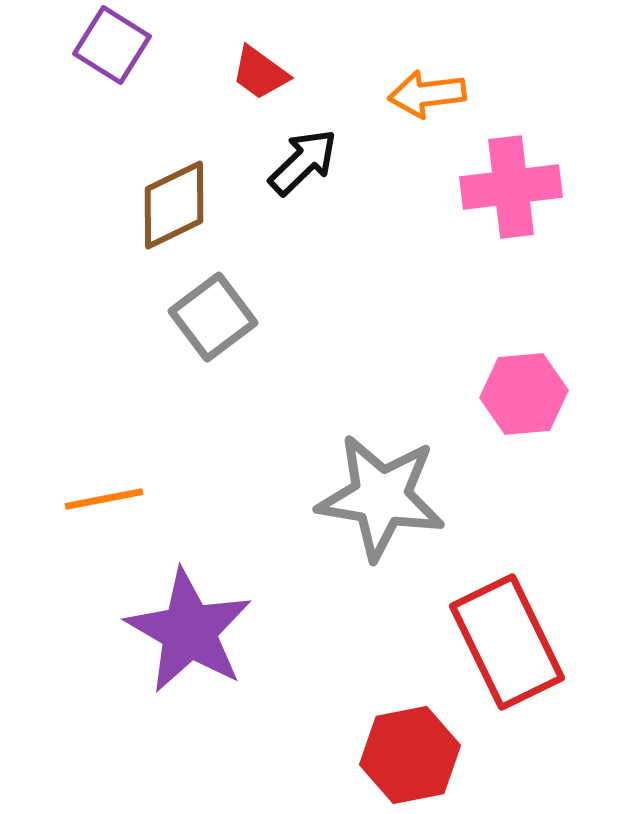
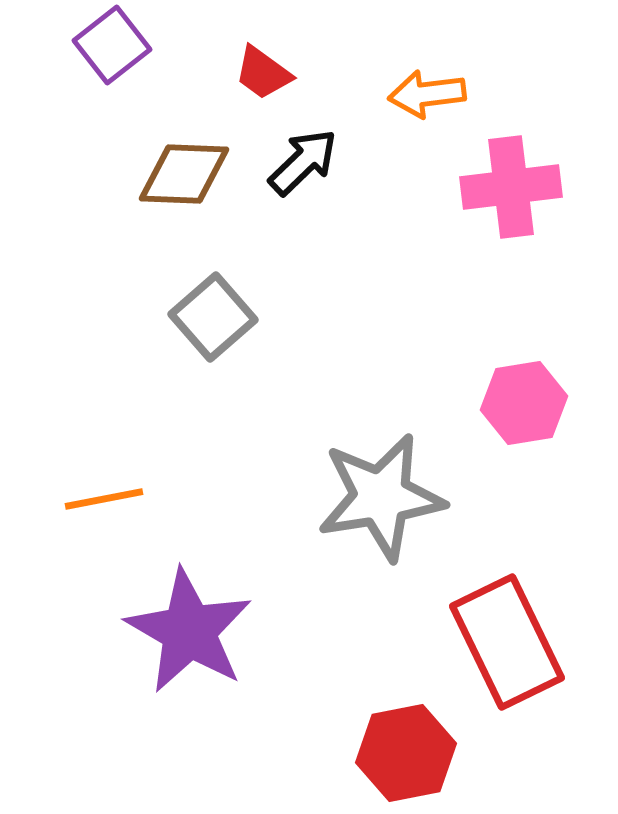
purple square: rotated 20 degrees clockwise
red trapezoid: moved 3 px right
brown diamond: moved 10 px right, 31 px up; rotated 28 degrees clockwise
gray square: rotated 4 degrees counterclockwise
pink hexagon: moved 9 px down; rotated 4 degrees counterclockwise
gray star: rotated 18 degrees counterclockwise
red hexagon: moved 4 px left, 2 px up
